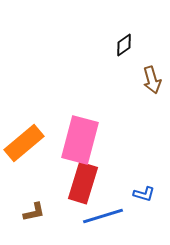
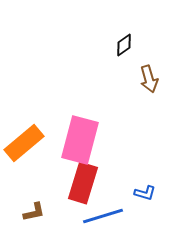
brown arrow: moved 3 px left, 1 px up
blue L-shape: moved 1 px right, 1 px up
